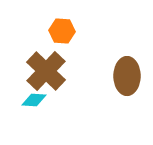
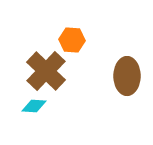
orange hexagon: moved 10 px right, 9 px down
cyan diamond: moved 6 px down
